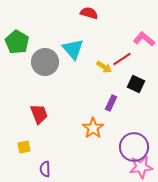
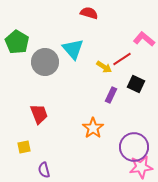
purple rectangle: moved 8 px up
purple semicircle: moved 1 px left, 1 px down; rotated 14 degrees counterclockwise
